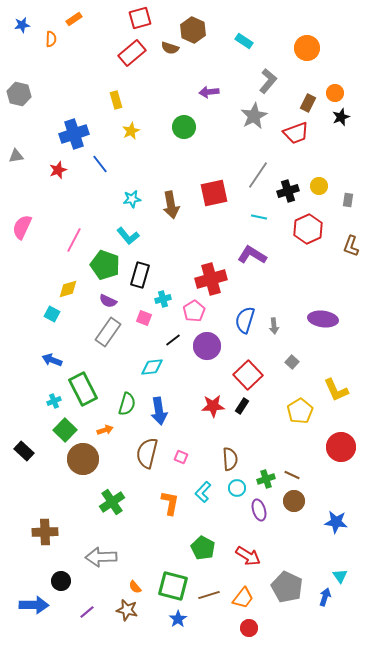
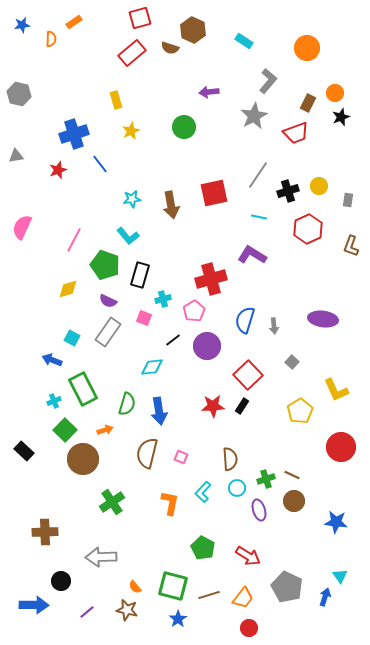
orange rectangle at (74, 19): moved 3 px down
cyan square at (52, 314): moved 20 px right, 24 px down
